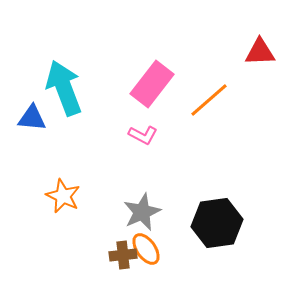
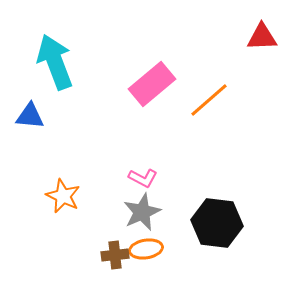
red triangle: moved 2 px right, 15 px up
pink rectangle: rotated 12 degrees clockwise
cyan arrow: moved 9 px left, 26 px up
blue triangle: moved 2 px left, 2 px up
pink L-shape: moved 43 px down
black hexagon: rotated 15 degrees clockwise
orange ellipse: rotated 64 degrees counterclockwise
brown cross: moved 8 px left
